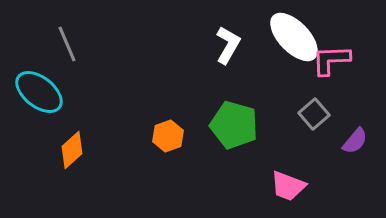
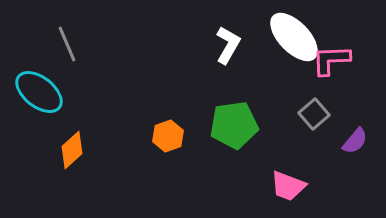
green pentagon: rotated 24 degrees counterclockwise
